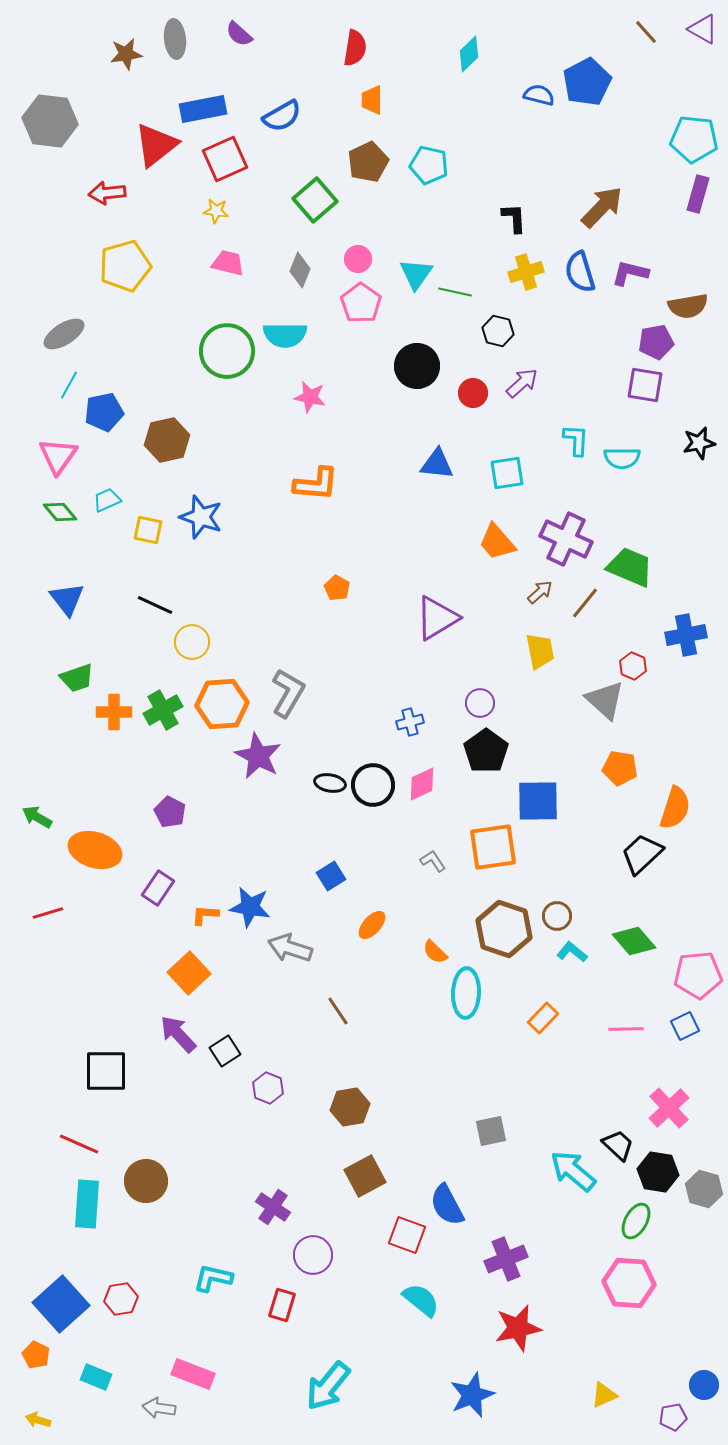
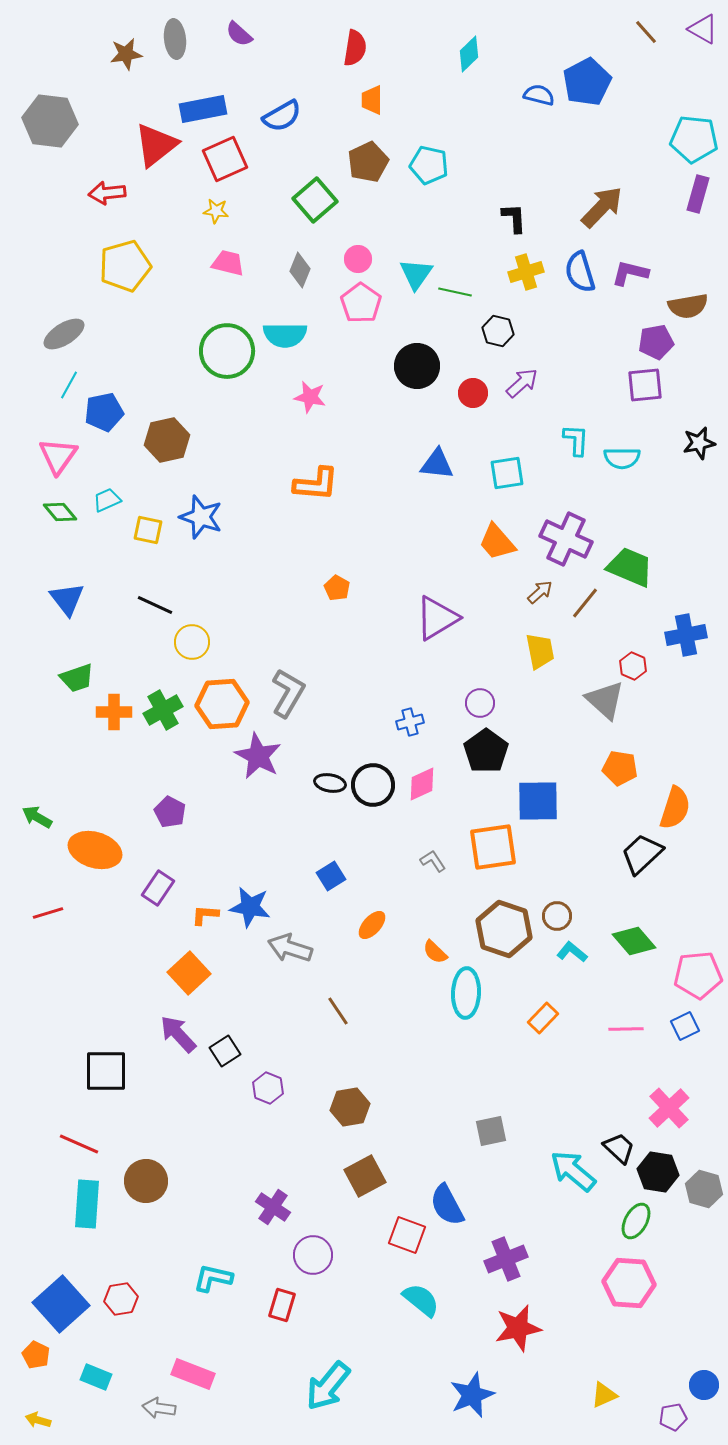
purple square at (645, 385): rotated 15 degrees counterclockwise
black trapezoid at (618, 1145): moved 1 px right, 3 px down
